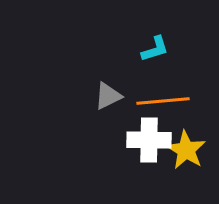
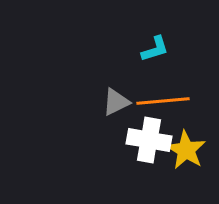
gray triangle: moved 8 px right, 6 px down
white cross: rotated 9 degrees clockwise
